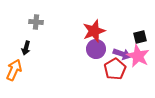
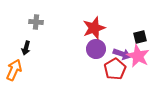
red star: moved 3 px up
